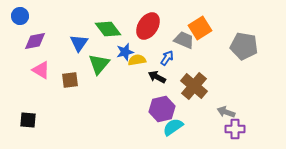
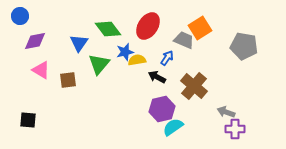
brown square: moved 2 px left
